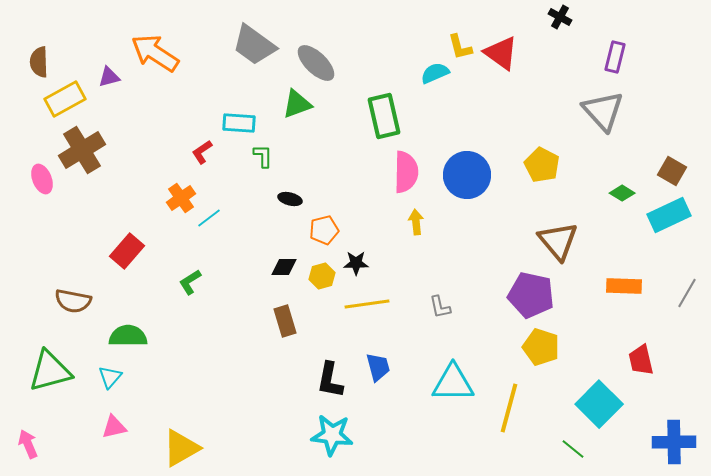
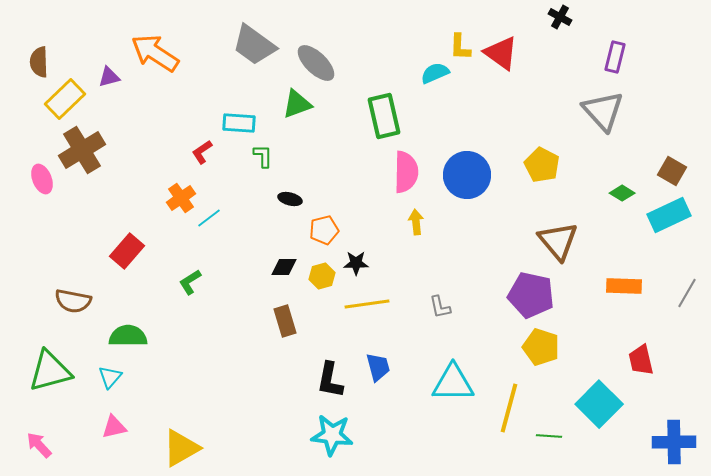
yellow L-shape at (460, 47): rotated 16 degrees clockwise
yellow rectangle at (65, 99): rotated 15 degrees counterclockwise
pink arrow at (28, 444): moved 11 px right, 1 px down; rotated 20 degrees counterclockwise
green line at (573, 449): moved 24 px left, 13 px up; rotated 35 degrees counterclockwise
